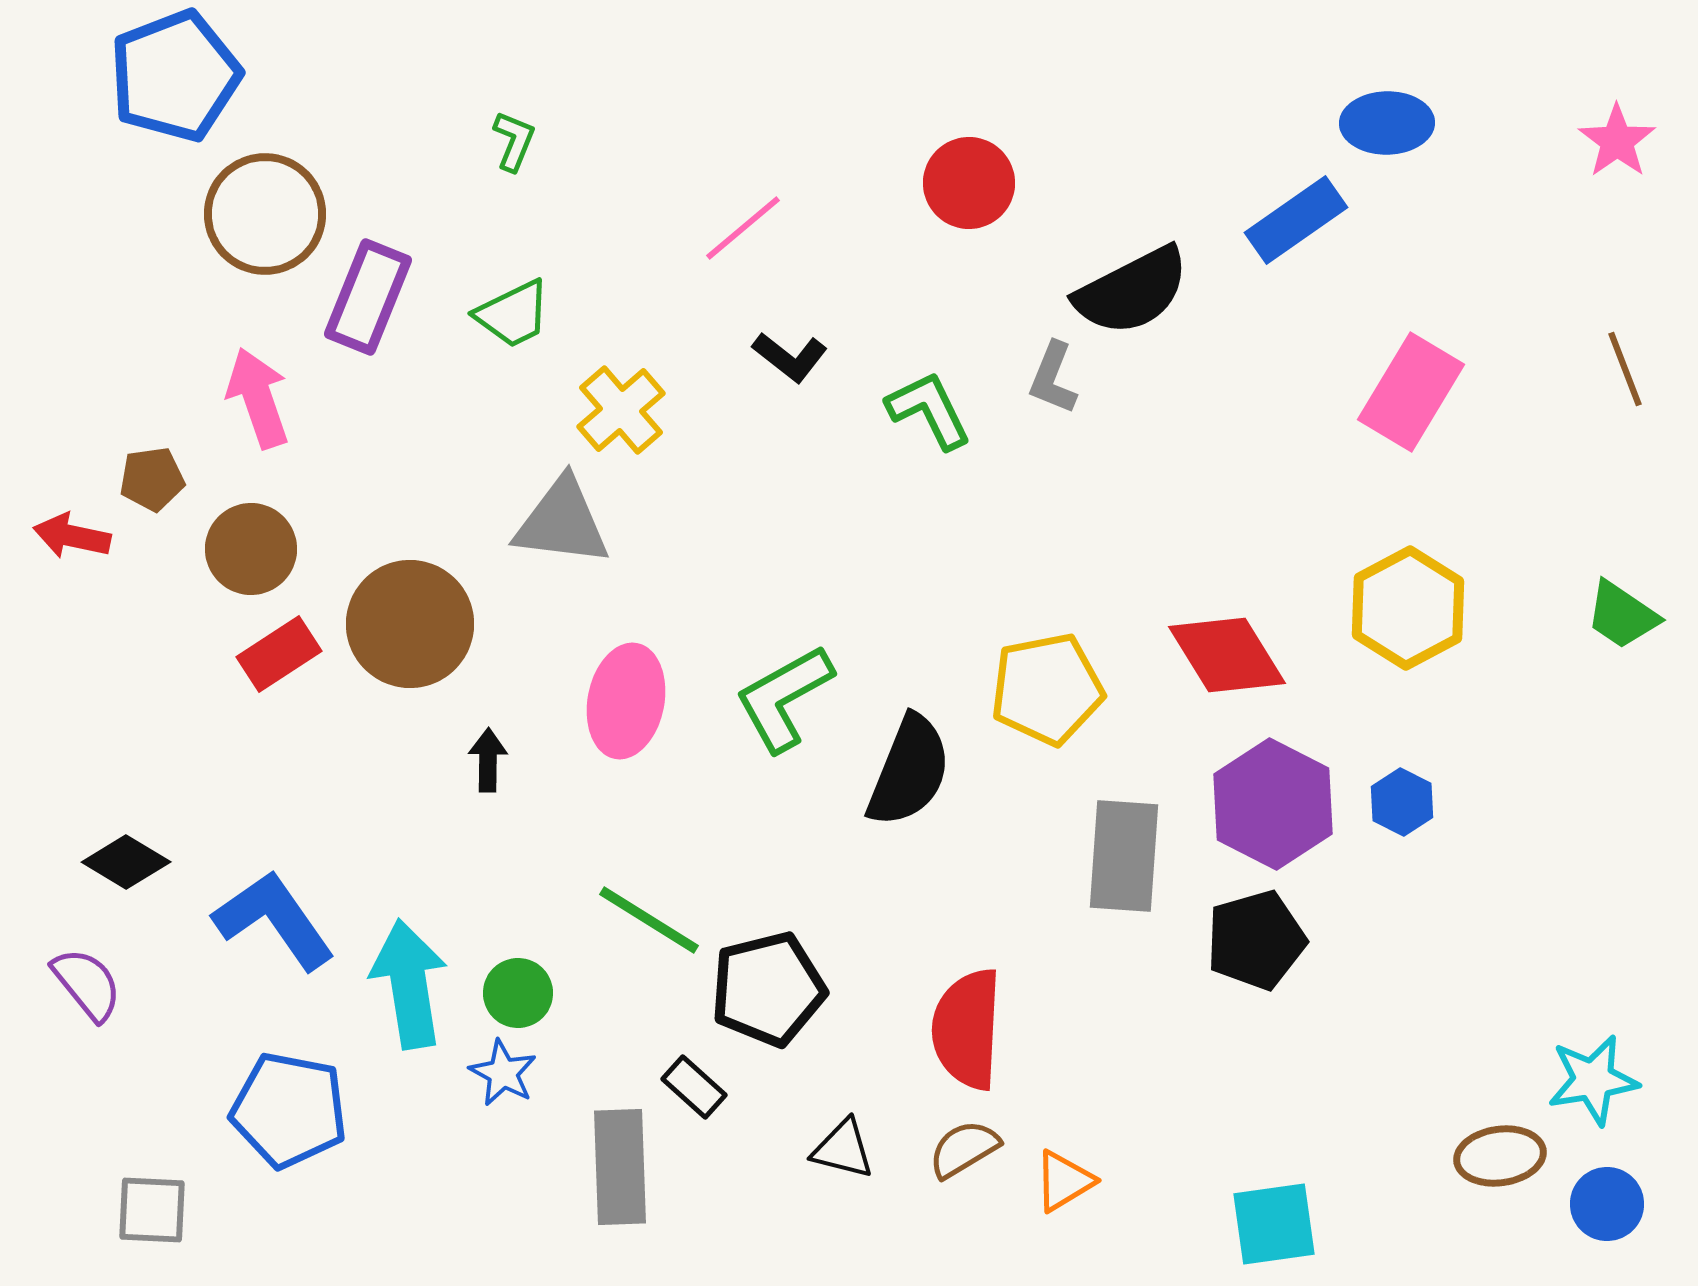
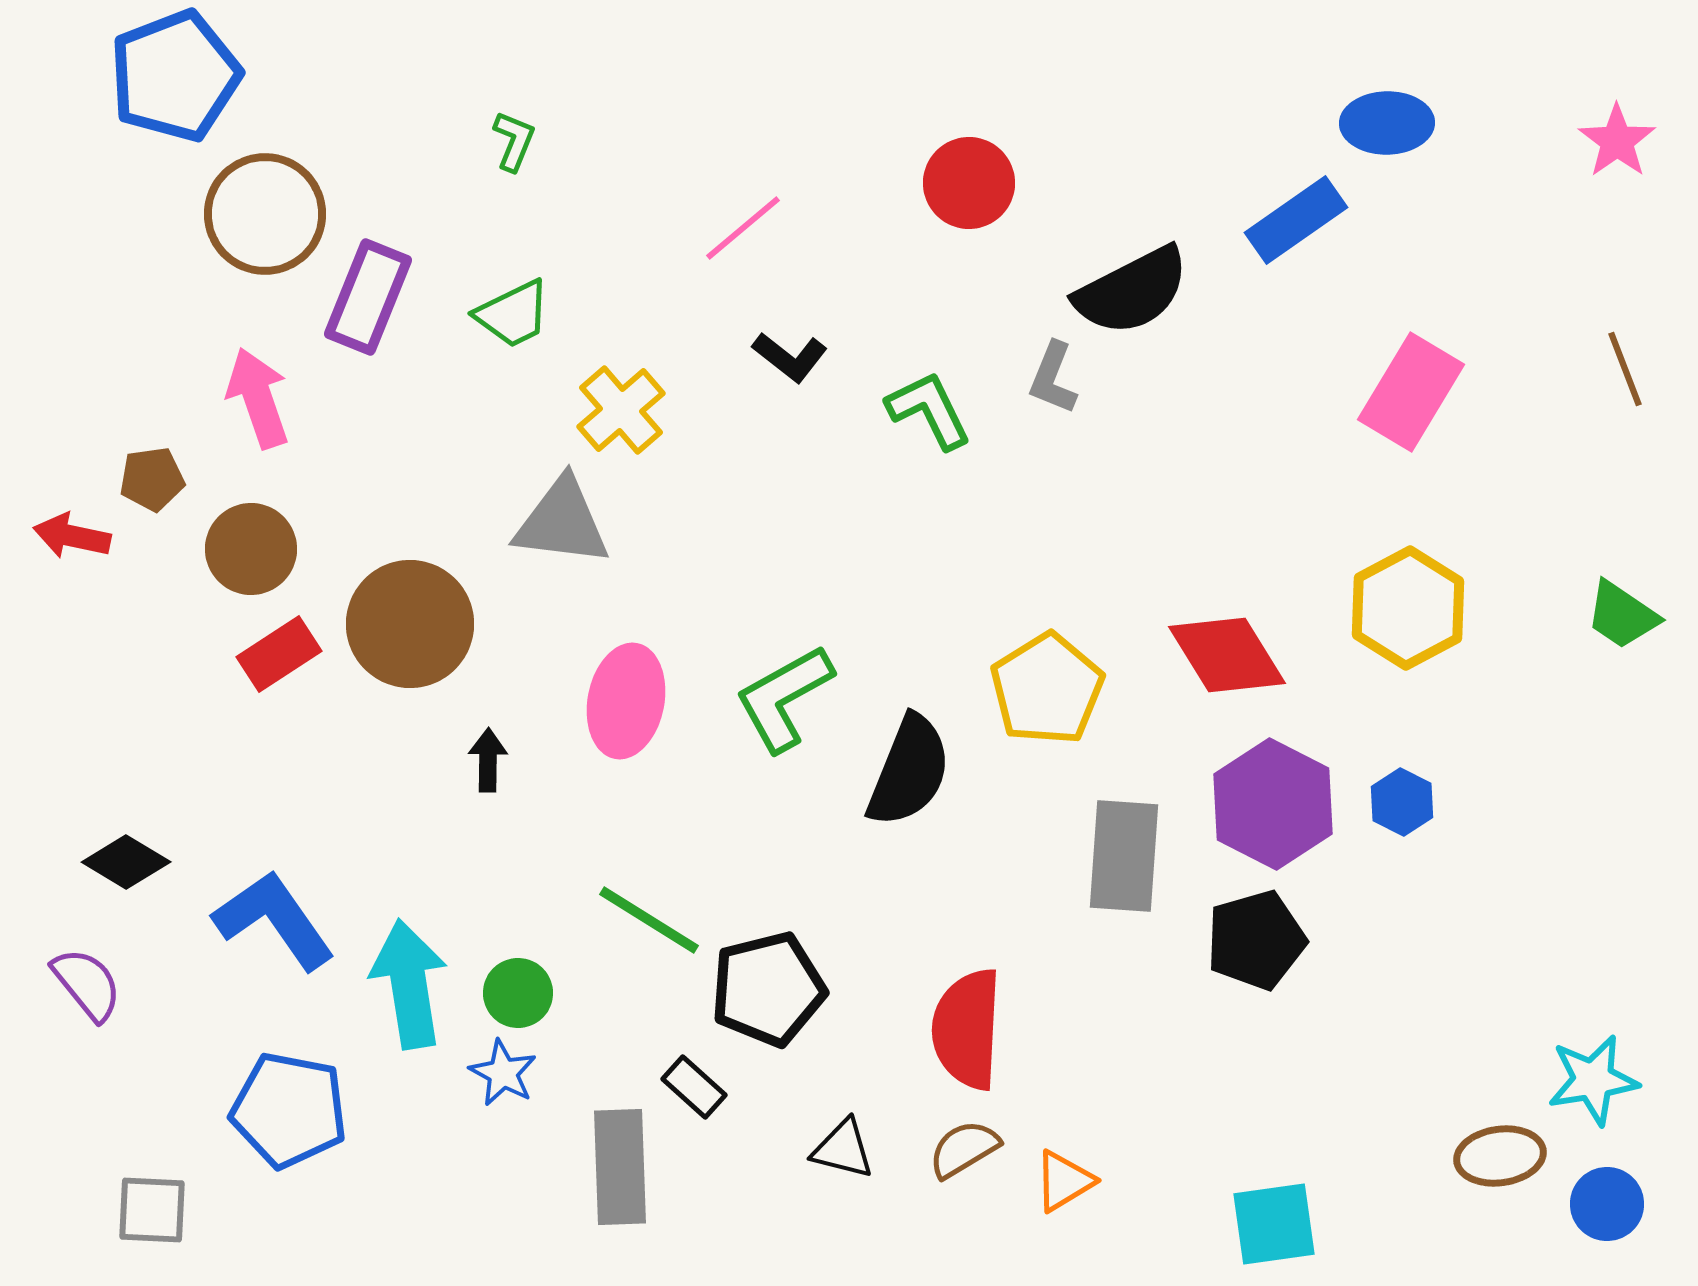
yellow pentagon at (1047, 689): rotated 21 degrees counterclockwise
